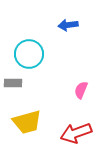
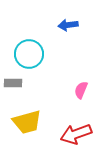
red arrow: moved 1 px down
